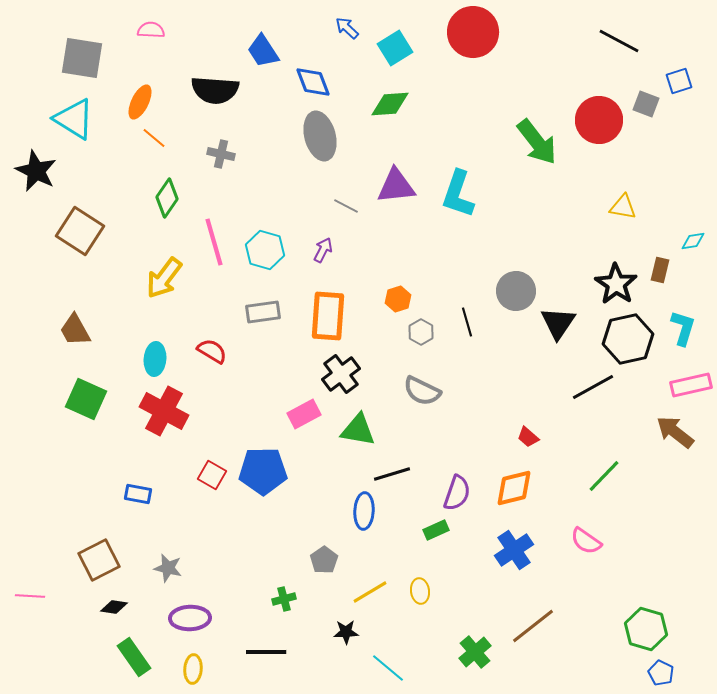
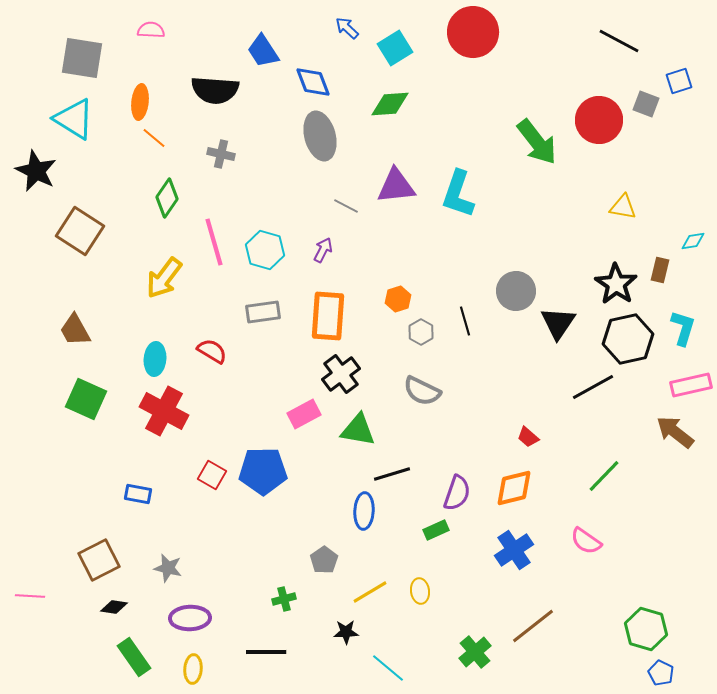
orange ellipse at (140, 102): rotated 20 degrees counterclockwise
black line at (467, 322): moved 2 px left, 1 px up
